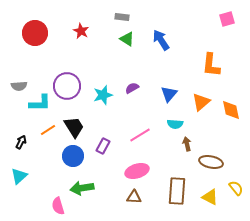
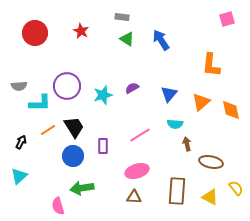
purple rectangle: rotated 28 degrees counterclockwise
